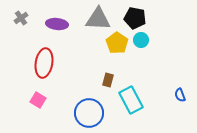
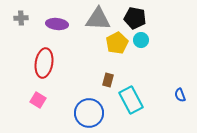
gray cross: rotated 32 degrees clockwise
yellow pentagon: rotated 10 degrees clockwise
